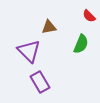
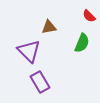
green semicircle: moved 1 px right, 1 px up
